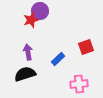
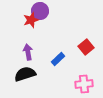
red square: rotated 21 degrees counterclockwise
pink cross: moved 5 px right
